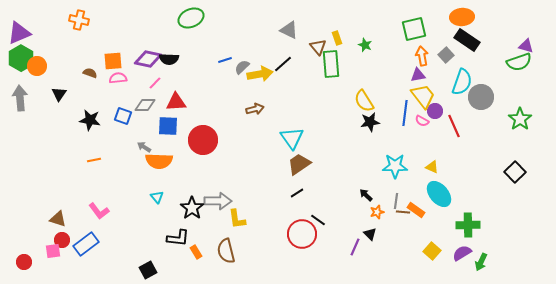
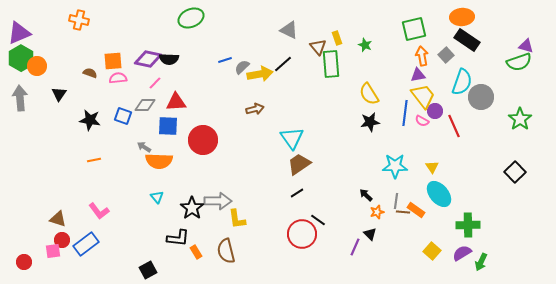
yellow semicircle at (364, 101): moved 5 px right, 7 px up
yellow triangle at (432, 167): rotated 32 degrees clockwise
